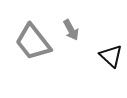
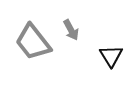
black triangle: rotated 15 degrees clockwise
